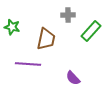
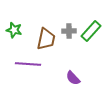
gray cross: moved 1 px right, 16 px down
green star: moved 2 px right, 3 px down
